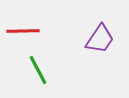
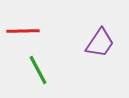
purple trapezoid: moved 4 px down
